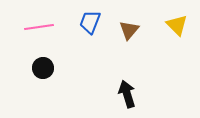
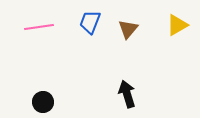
yellow triangle: rotated 45 degrees clockwise
brown triangle: moved 1 px left, 1 px up
black circle: moved 34 px down
